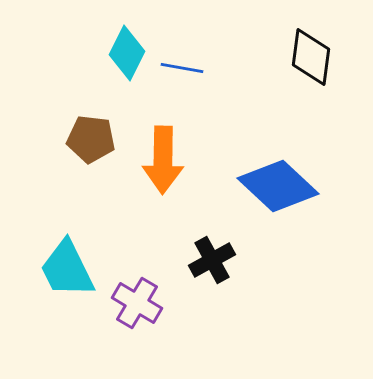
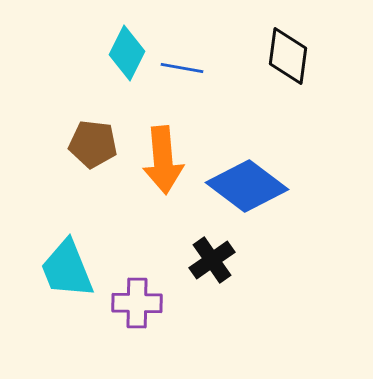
black diamond: moved 23 px left, 1 px up
brown pentagon: moved 2 px right, 5 px down
orange arrow: rotated 6 degrees counterclockwise
blue diamond: moved 31 px left; rotated 6 degrees counterclockwise
black cross: rotated 6 degrees counterclockwise
cyan trapezoid: rotated 4 degrees clockwise
purple cross: rotated 30 degrees counterclockwise
